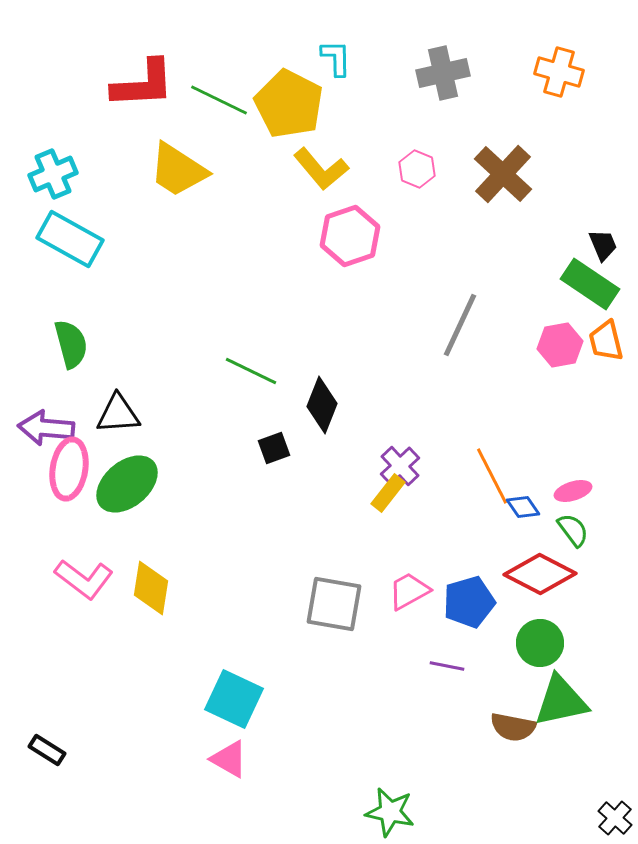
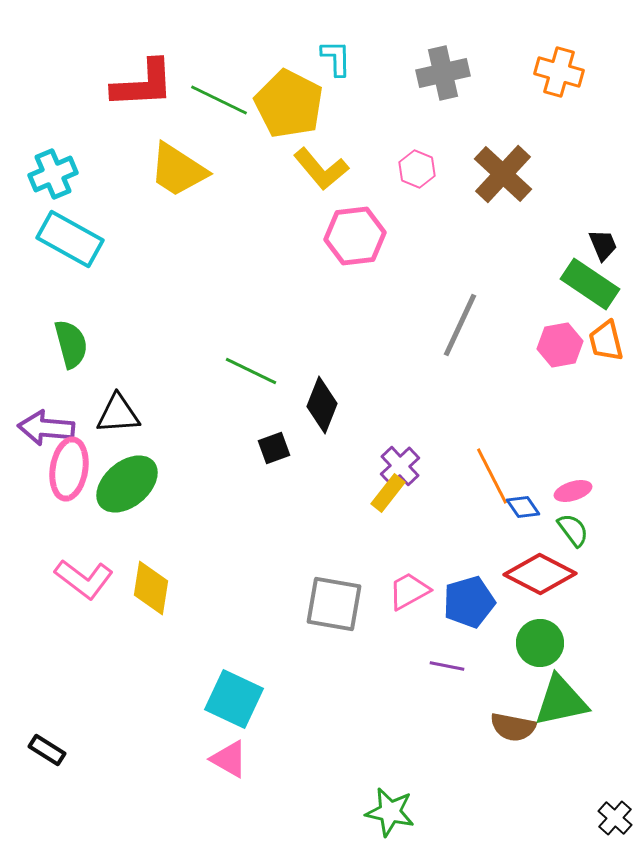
pink hexagon at (350, 236): moved 5 px right; rotated 12 degrees clockwise
